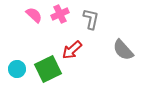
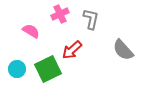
pink semicircle: moved 3 px left, 16 px down; rotated 12 degrees counterclockwise
